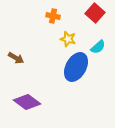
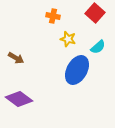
blue ellipse: moved 1 px right, 3 px down
purple diamond: moved 8 px left, 3 px up
